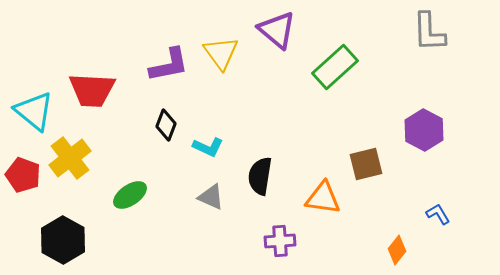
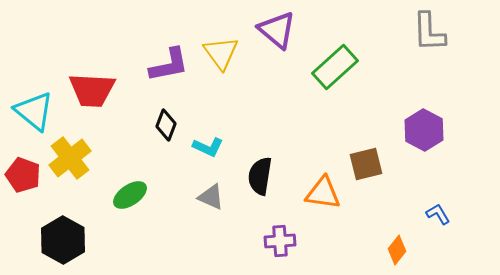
orange triangle: moved 5 px up
